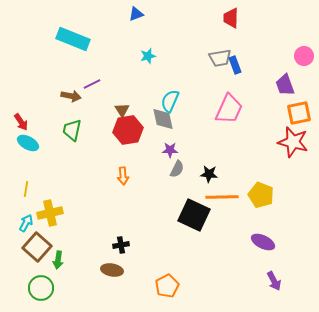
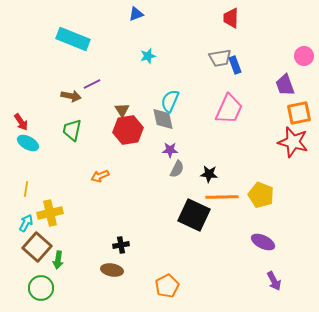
orange arrow: moved 23 px left; rotated 72 degrees clockwise
